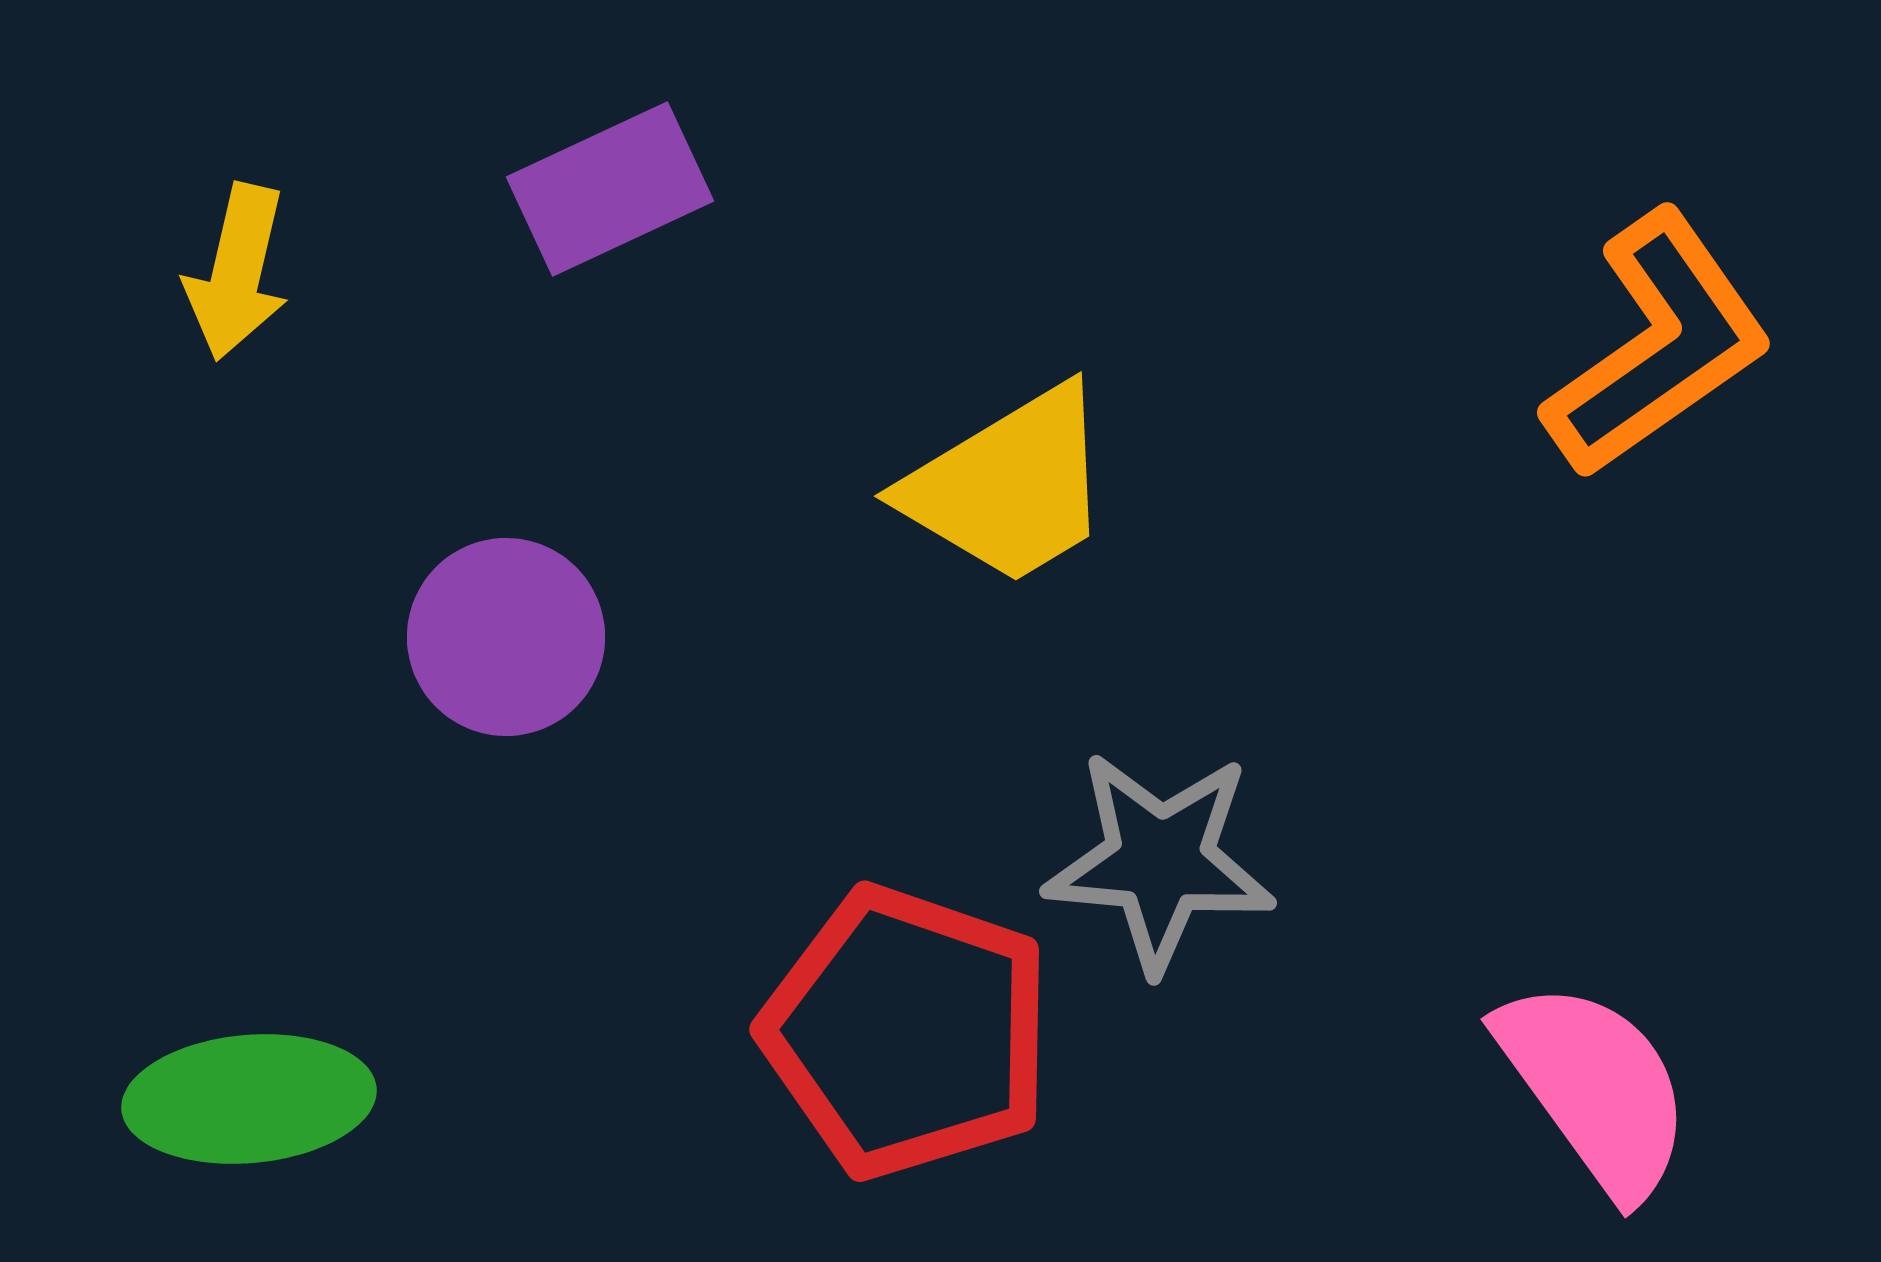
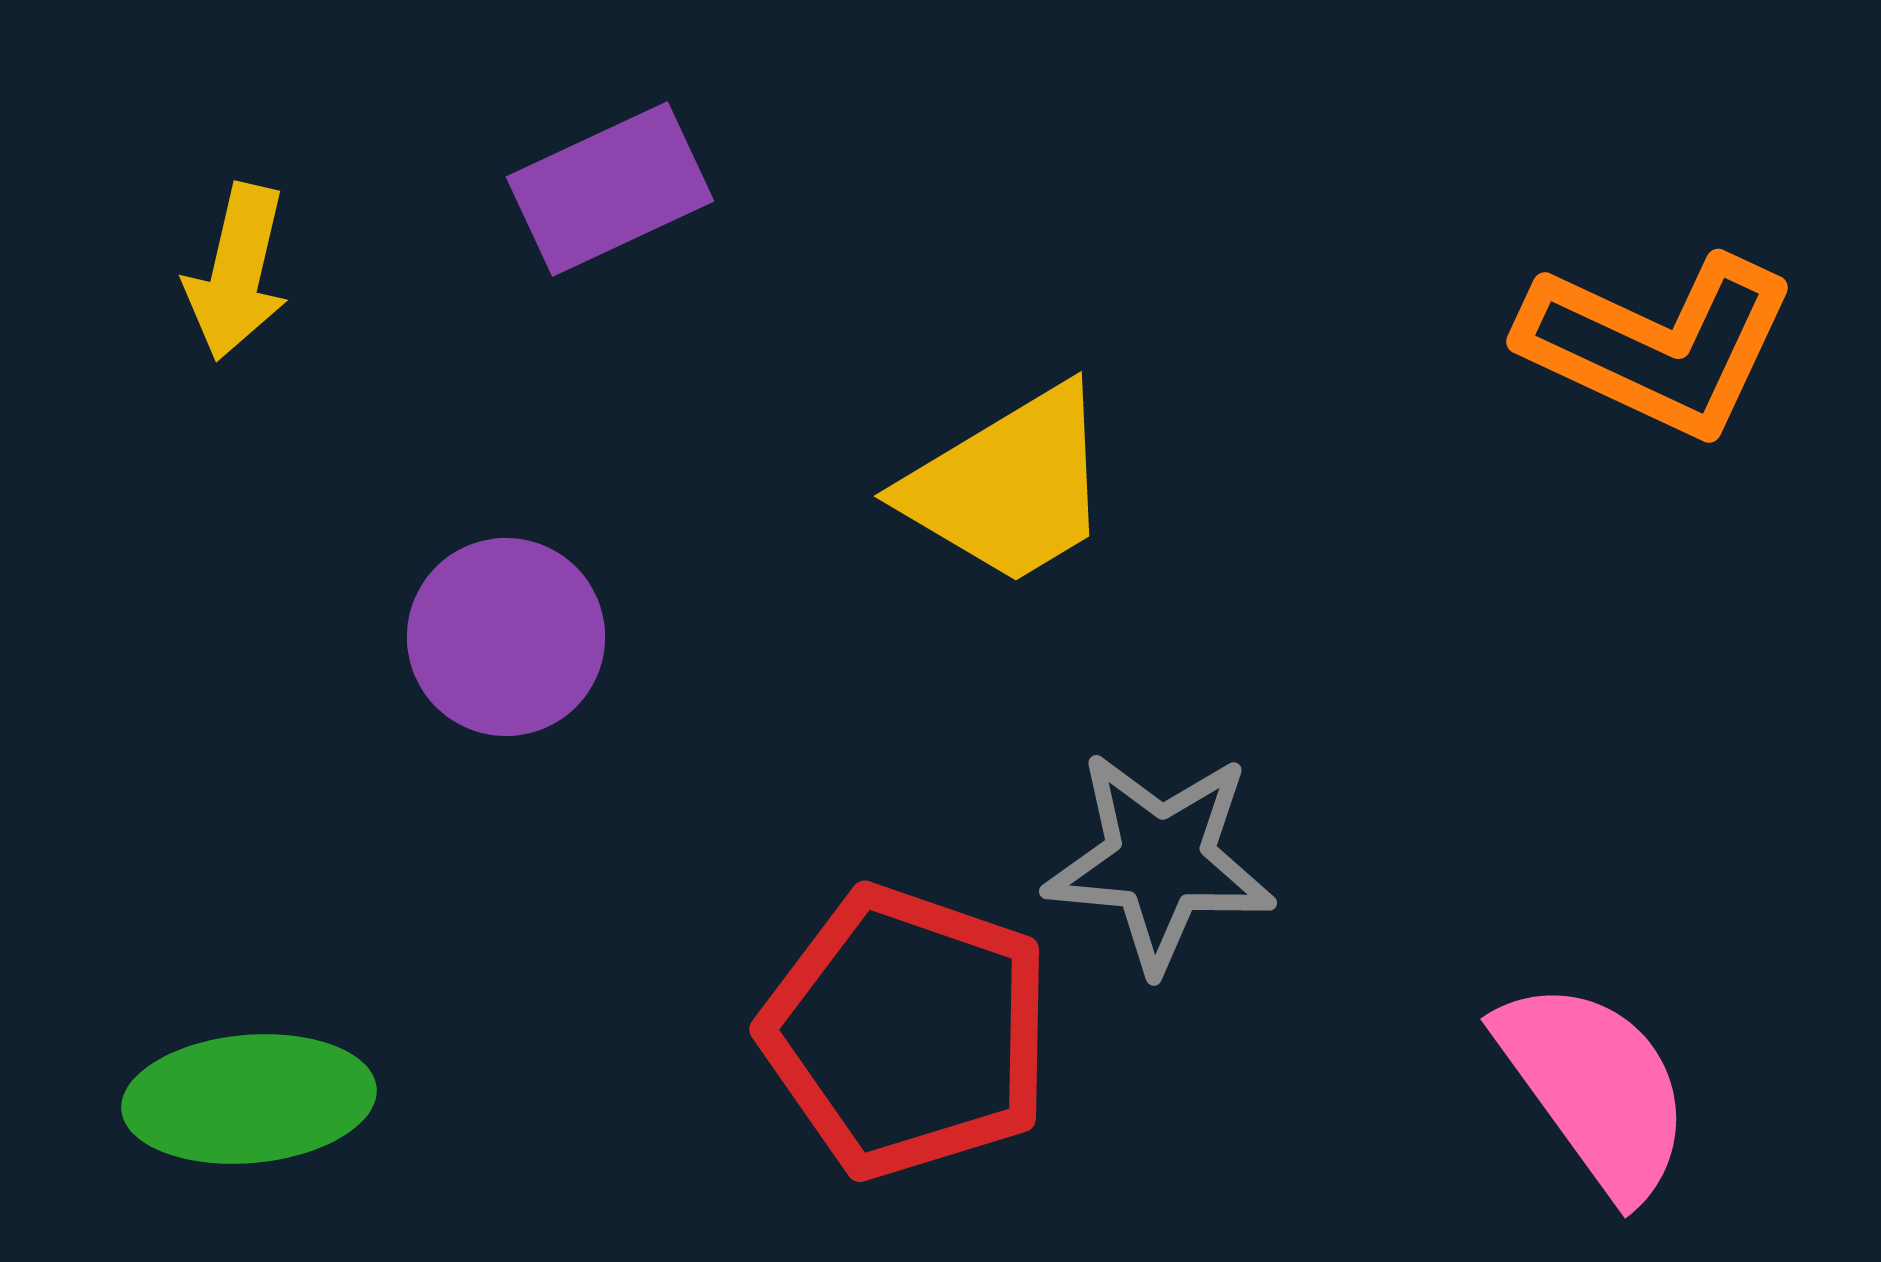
orange L-shape: rotated 60 degrees clockwise
